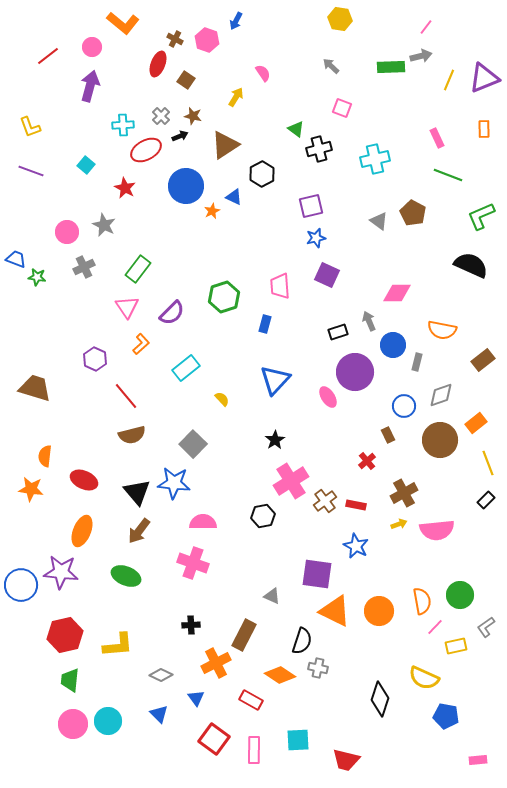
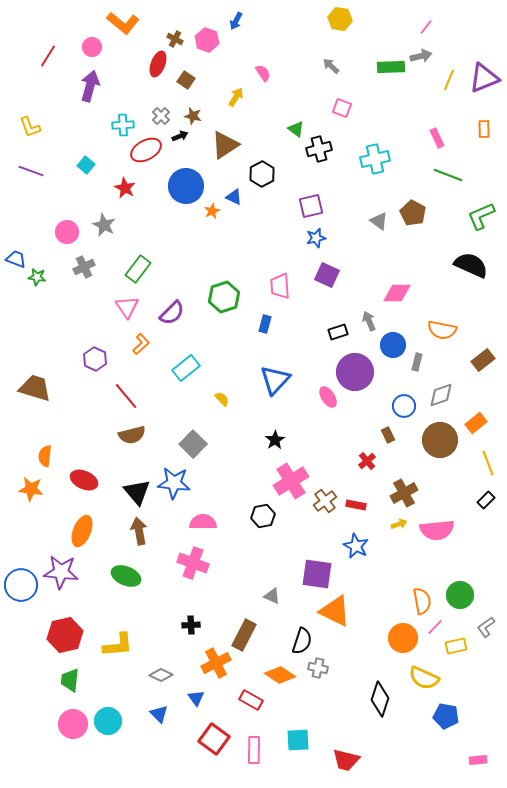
red line at (48, 56): rotated 20 degrees counterclockwise
brown arrow at (139, 531): rotated 132 degrees clockwise
orange circle at (379, 611): moved 24 px right, 27 px down
